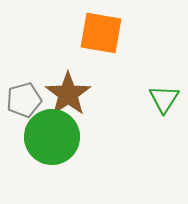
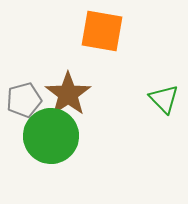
orange square: moved 1 px right, 2 px up
green triangle: rotated 16 degrees counterclockwise
green circle: moved 1 px left, 1 px up
